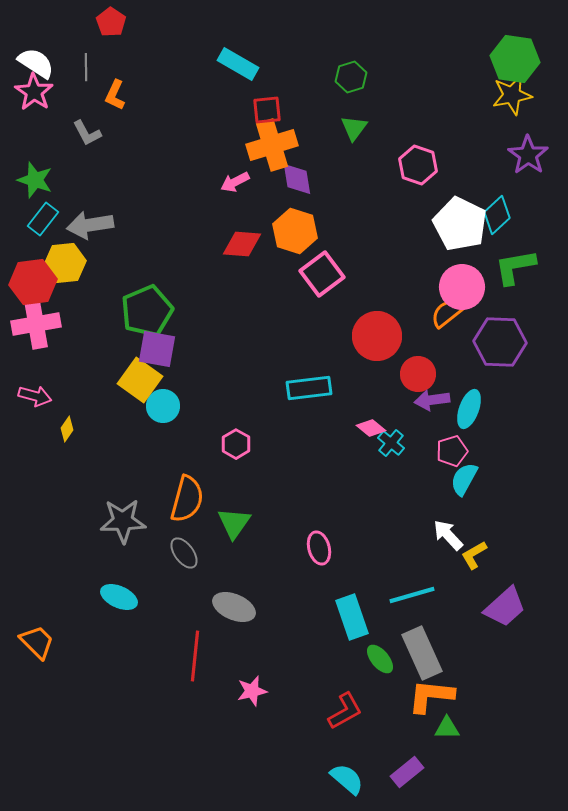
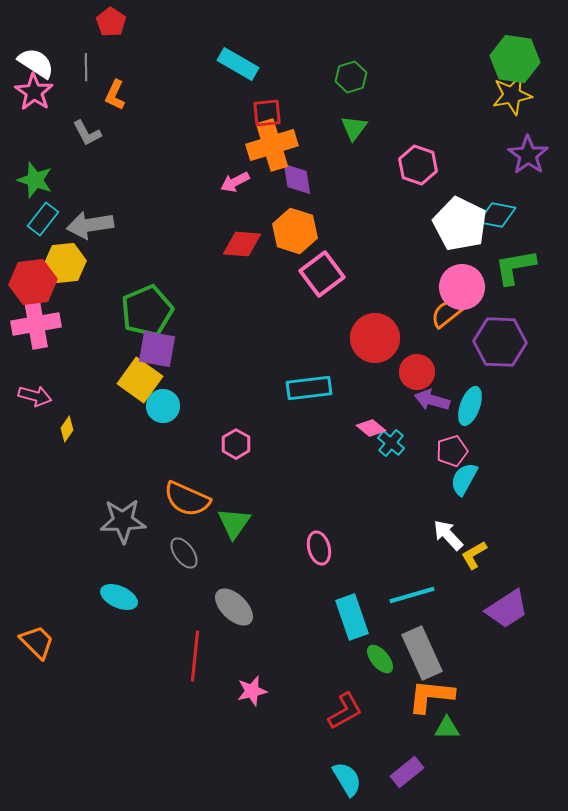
red square at (267, 110): moved 3 px down
cyan diamond at (497, 215): rotated 54 degrees clockwise
red circle at (377, 336): moved 2 px left, 2 px down
red circle at (418, 374): moved 1 px left, 2 px up
purple arrow at (432, 400): rotated 24 degrees clockwise
cyan ellipse at (469, 409): moved 1 px right, 3 px up
orange semicircle at (187, 499): rotated 99 degrees clockwise
gray ellipse at (234, 607): rotated 21 degrees clockwise
purple trapezoid at (505, 607): moved 2 px right, 2 px down; rotated 9 degrees clockwise
cyan semicircle at (347, 779): rotated 18 degrees clockwise
